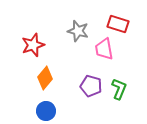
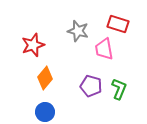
blue circle: moved 1 px left, 1 px down
